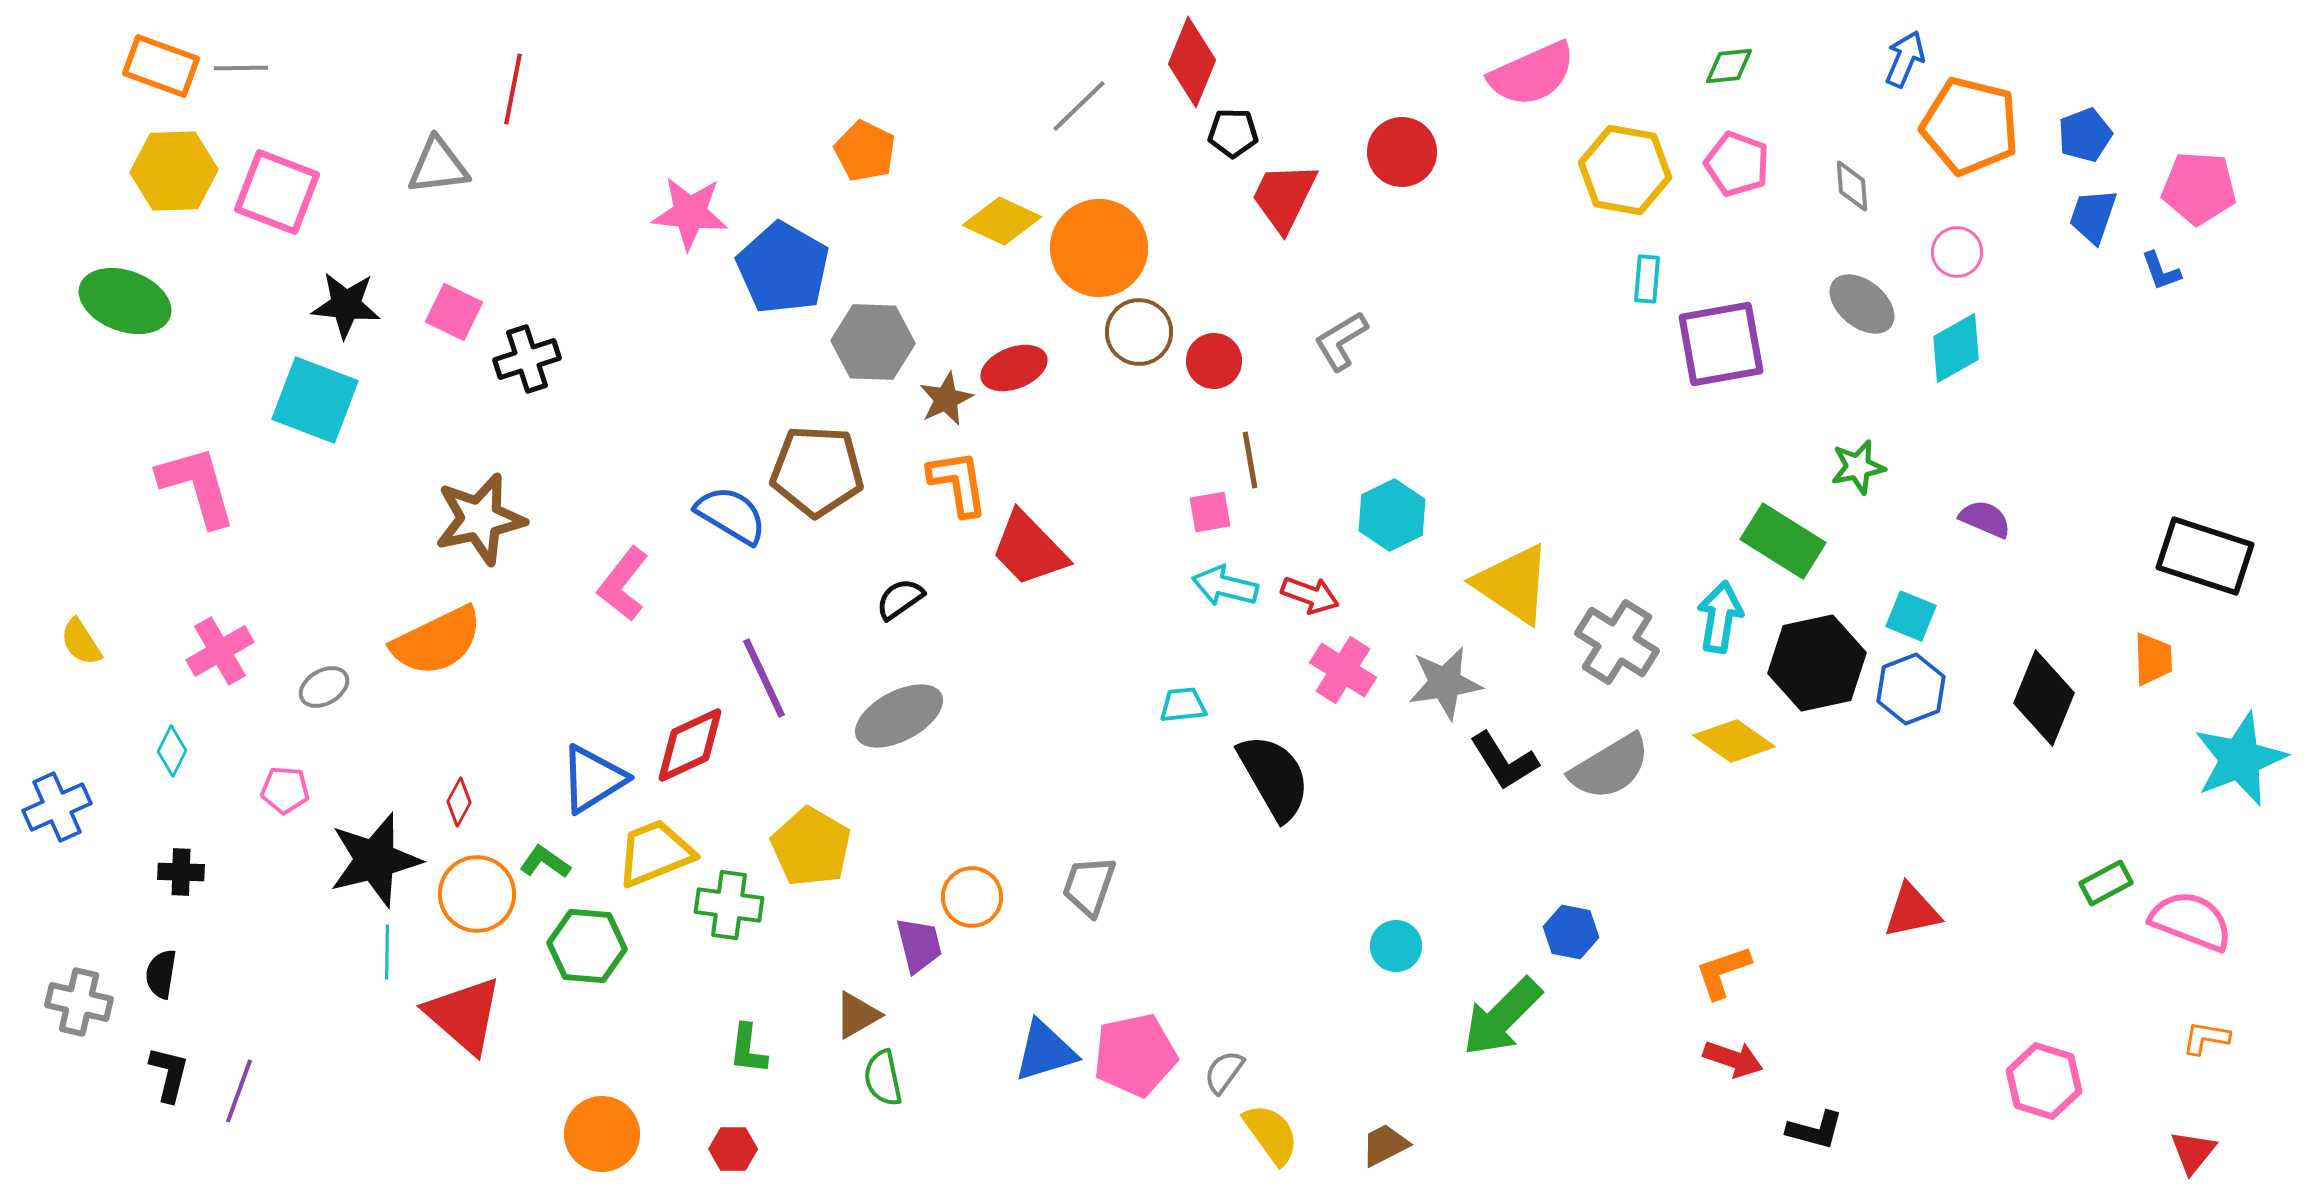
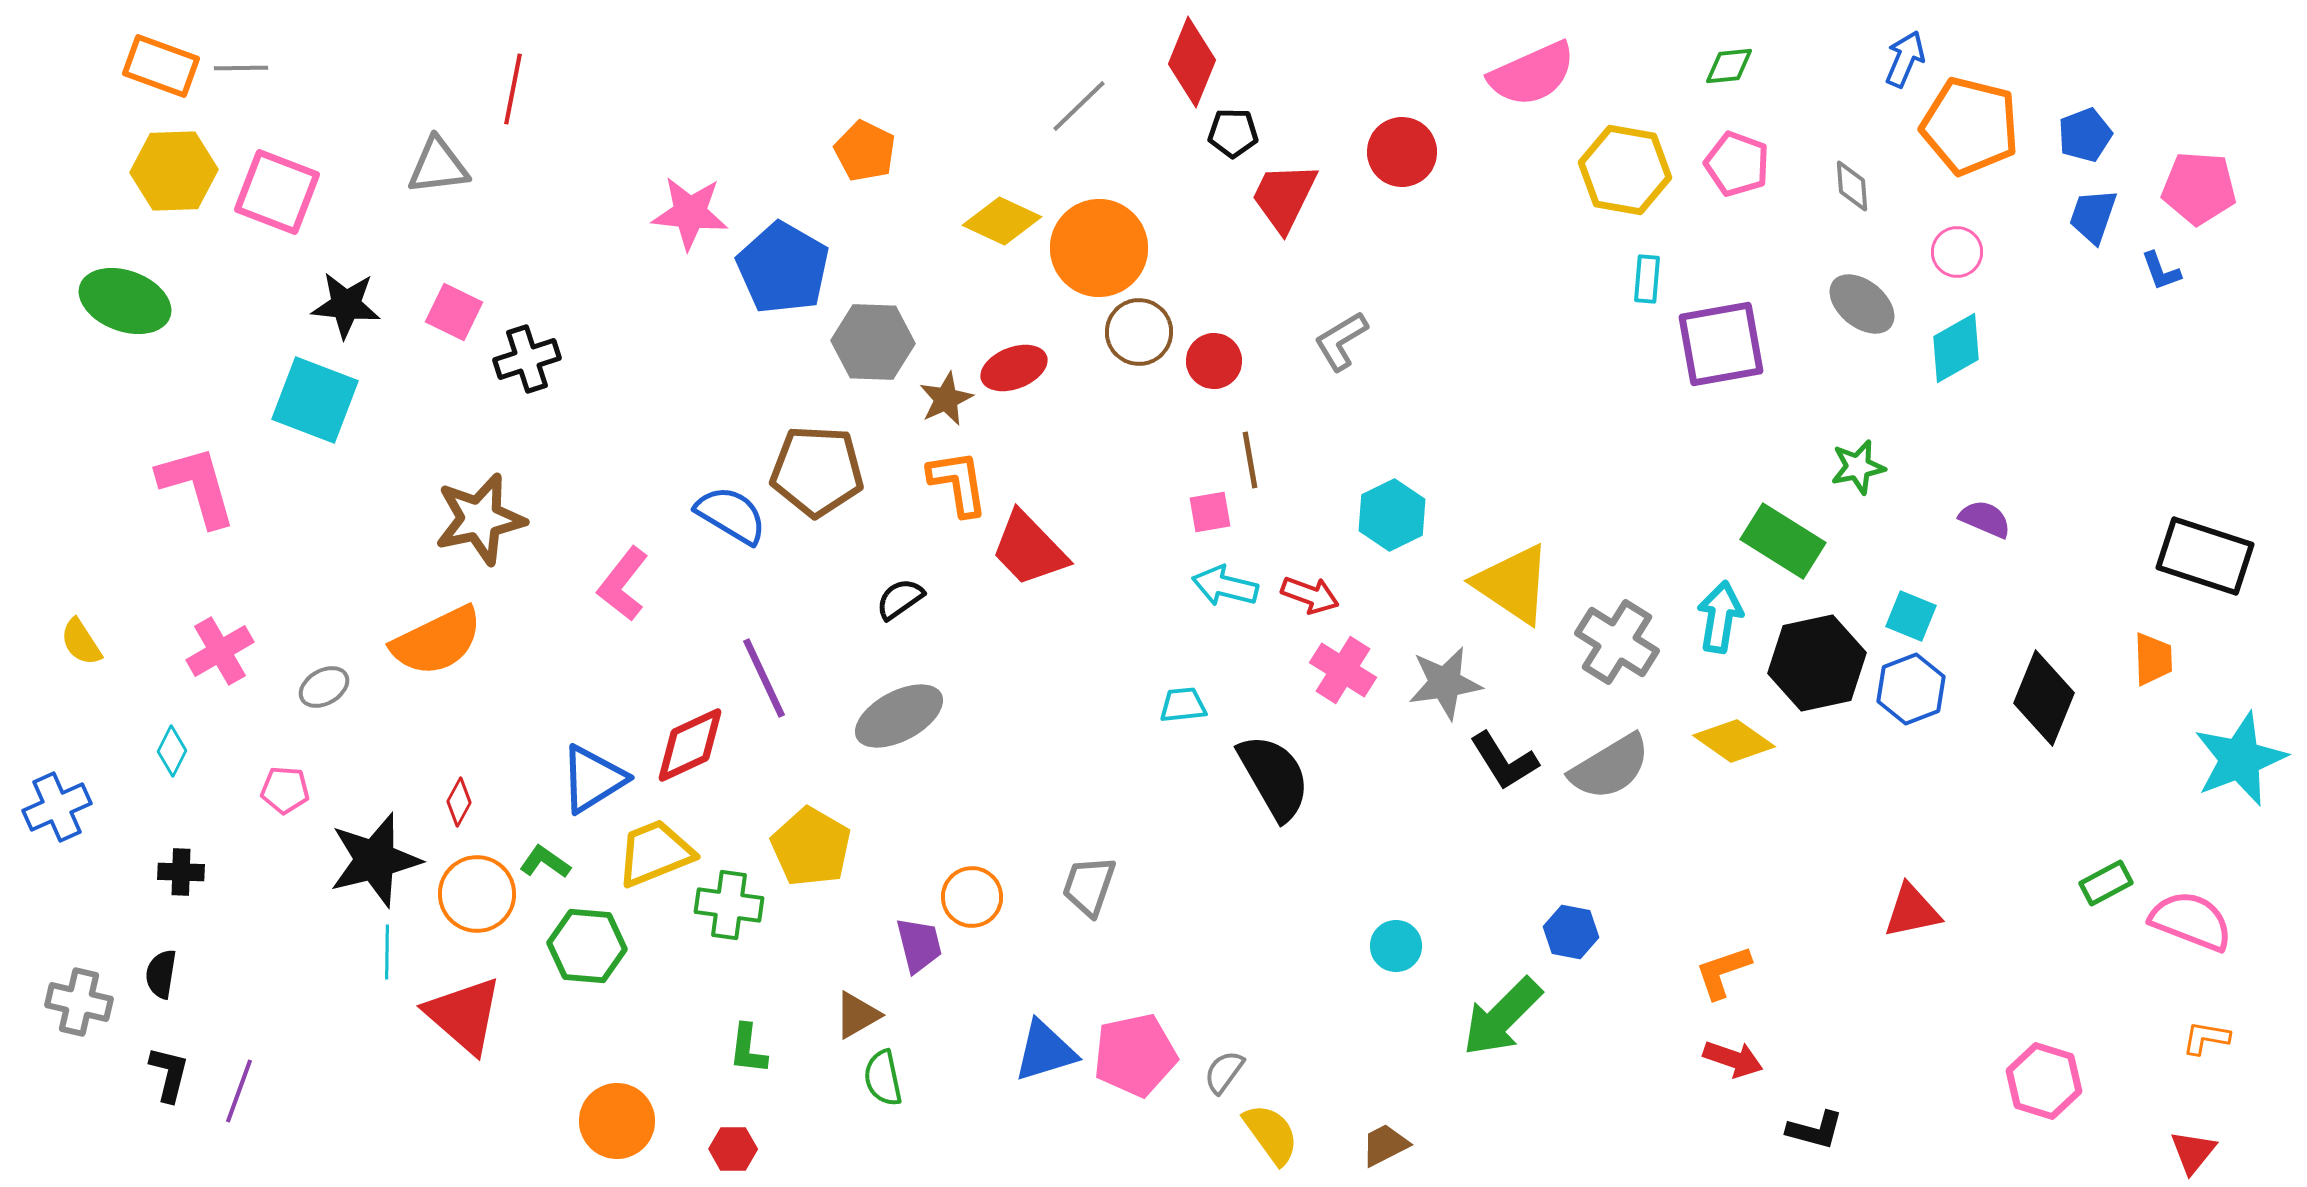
orange circle at (602, 1134): moved 15 px right, 13 px up
